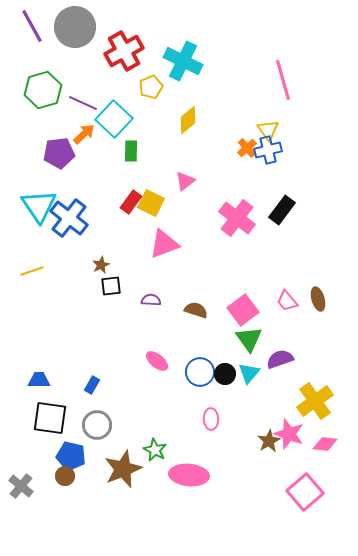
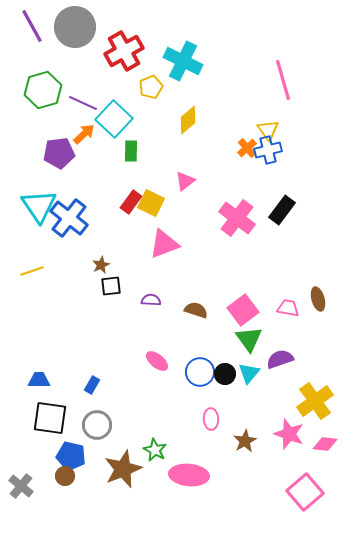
pink trapezoid at (287, 301): moved 1 px right, 7 px down; rotated 140 degrees clockwise
brown star at (269, 441): moved 24 px left
